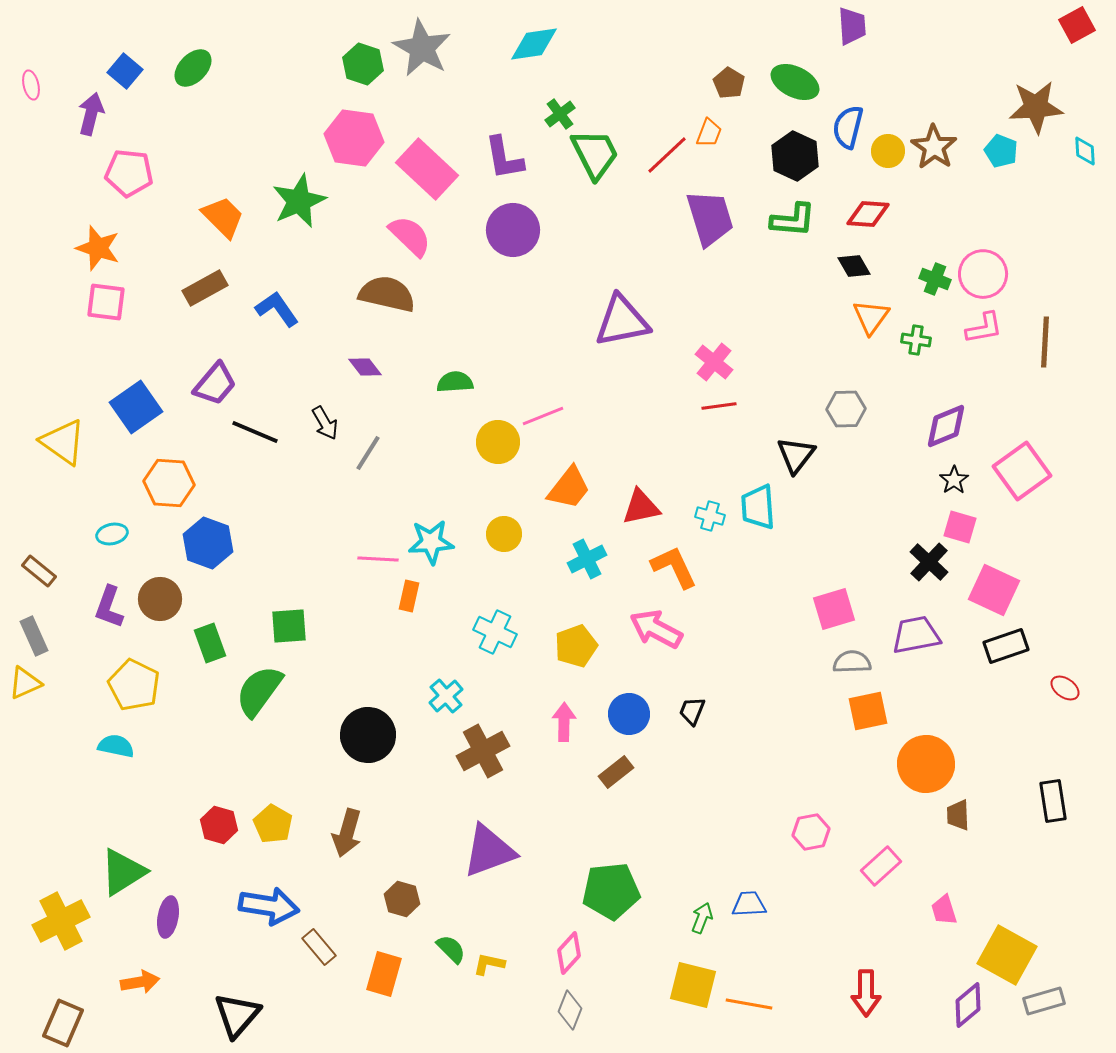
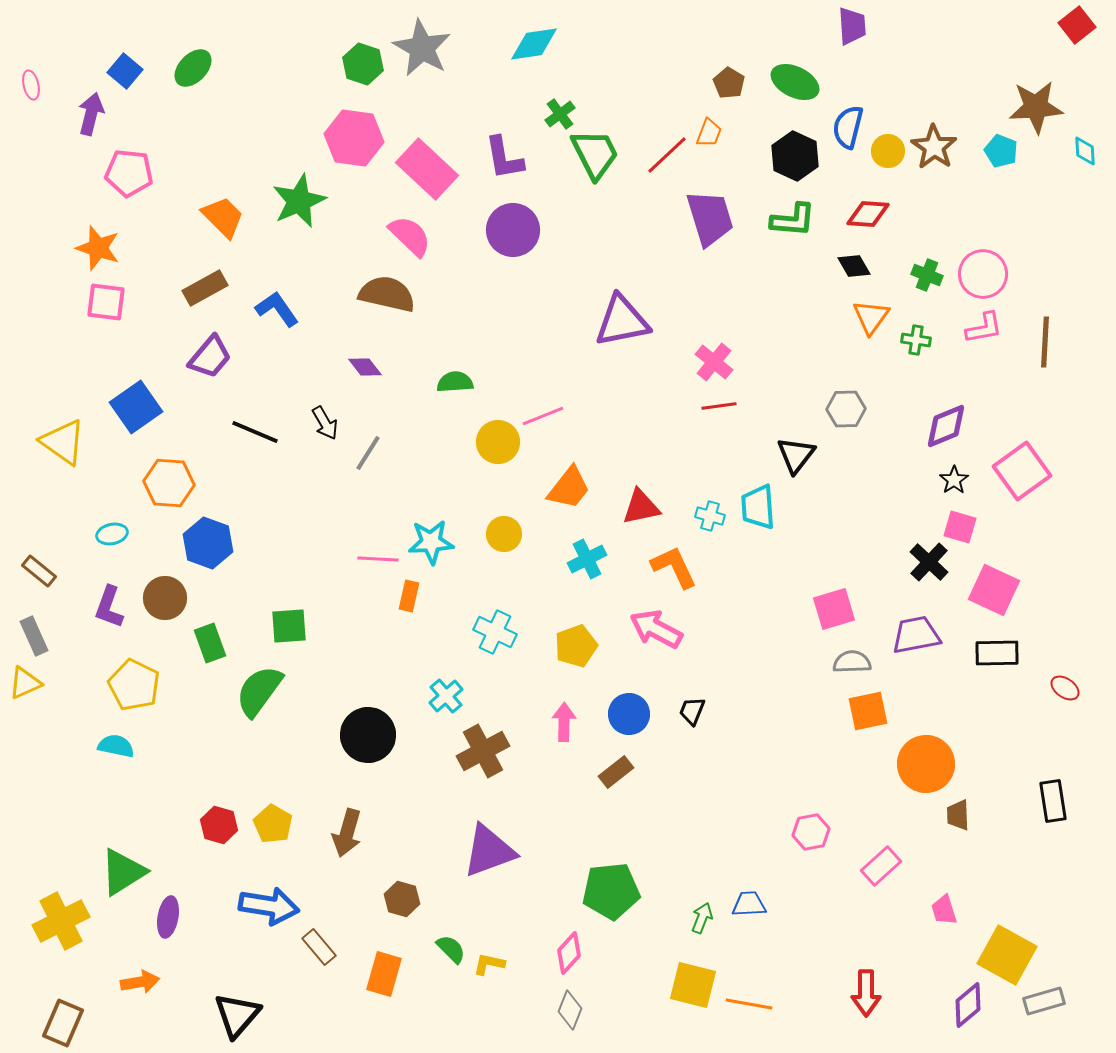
red square at (1077, 25): rotated 9 degrees counterclockwise
green cross at (935, 279): moved 8 px left, 4 px up
purple trapezoid at (215, 384): moved 5 px left, 27 px up
brown circle at (160, 599): moved 5 px right, 1 px up
black rectangle at (1006, 646): moved 9 px left, 7 px down; rotated 18 degrees clockwise
